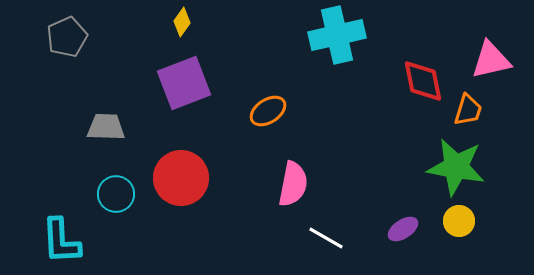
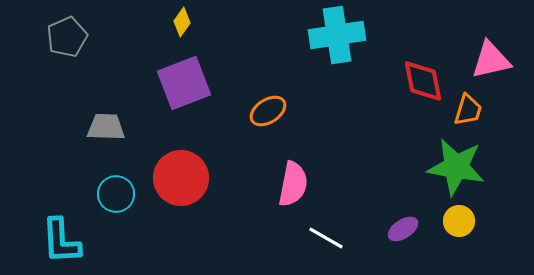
cyan cross: rotated 4 degrees clockwise
